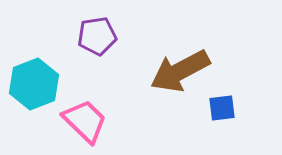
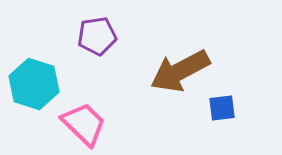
cyan hexagon: rotated 21 degrees counterclockwise
pink trapezoid: moved 1 px left, 3 px down
